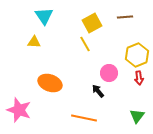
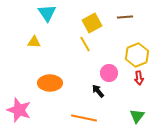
cyan triangle: moved 3 px right, 3 px up
orange ellipse: rotated 20 degrees counterclockwise
